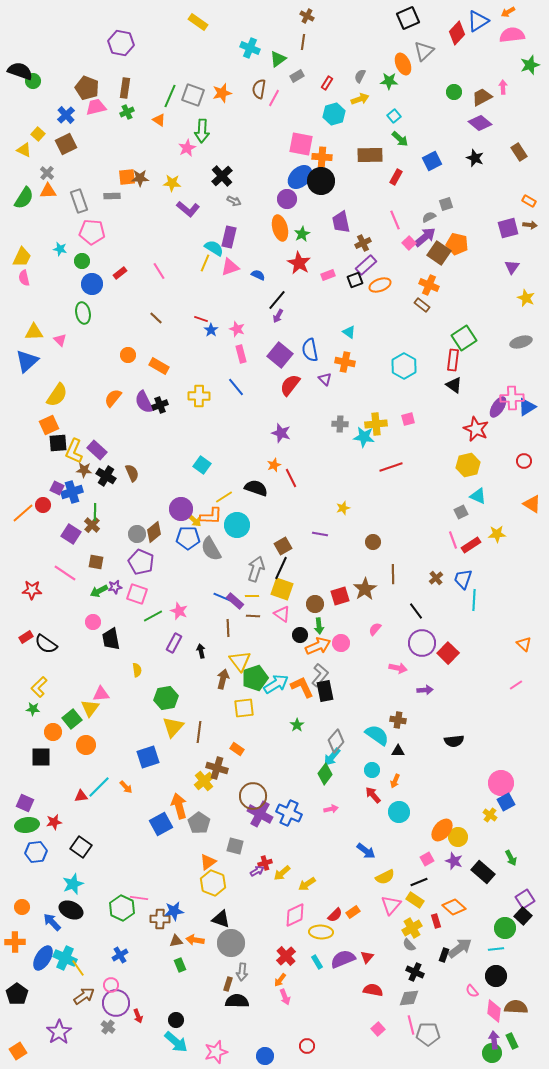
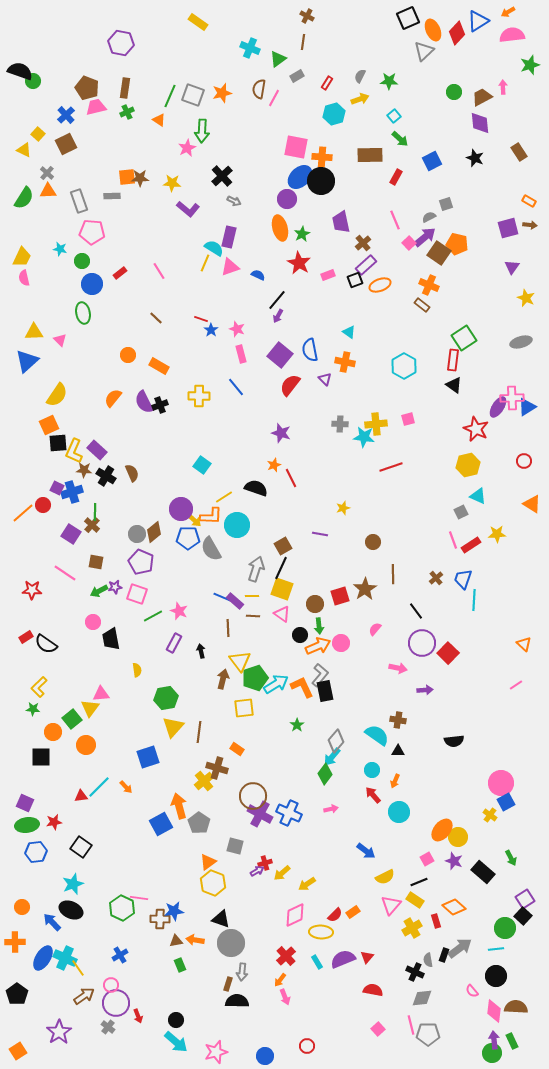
orange ellipse at (403, 64): moved 30 px right, 34 px up
purple diamond at (480, 123): rotated 45 degrees clockwise
pink square at (301, 144): moved 5 px left, 3 px down
brown cross at (363, 243): rotated 14 degrees counterclockwise
gray semicircle at (409, 945): moved 19 px right, 15 px down; rotated 32 degrees clockwise
gray diamond at (409, 998): moved 13 px right
